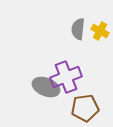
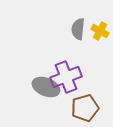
brown pentagon: rotated 8 degrees counterclockwise
